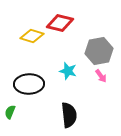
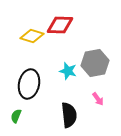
red diamond: moved 2 px down; rotated 12 degrees counterclockwise
gray hexagon: moved 4 px left, 12 px down
pink arrow: moved 3 px left, 23 px down
black ellipse: rotated 76 degrees counterclockwise
green semicircle: moved 6 px right, 4 px down
